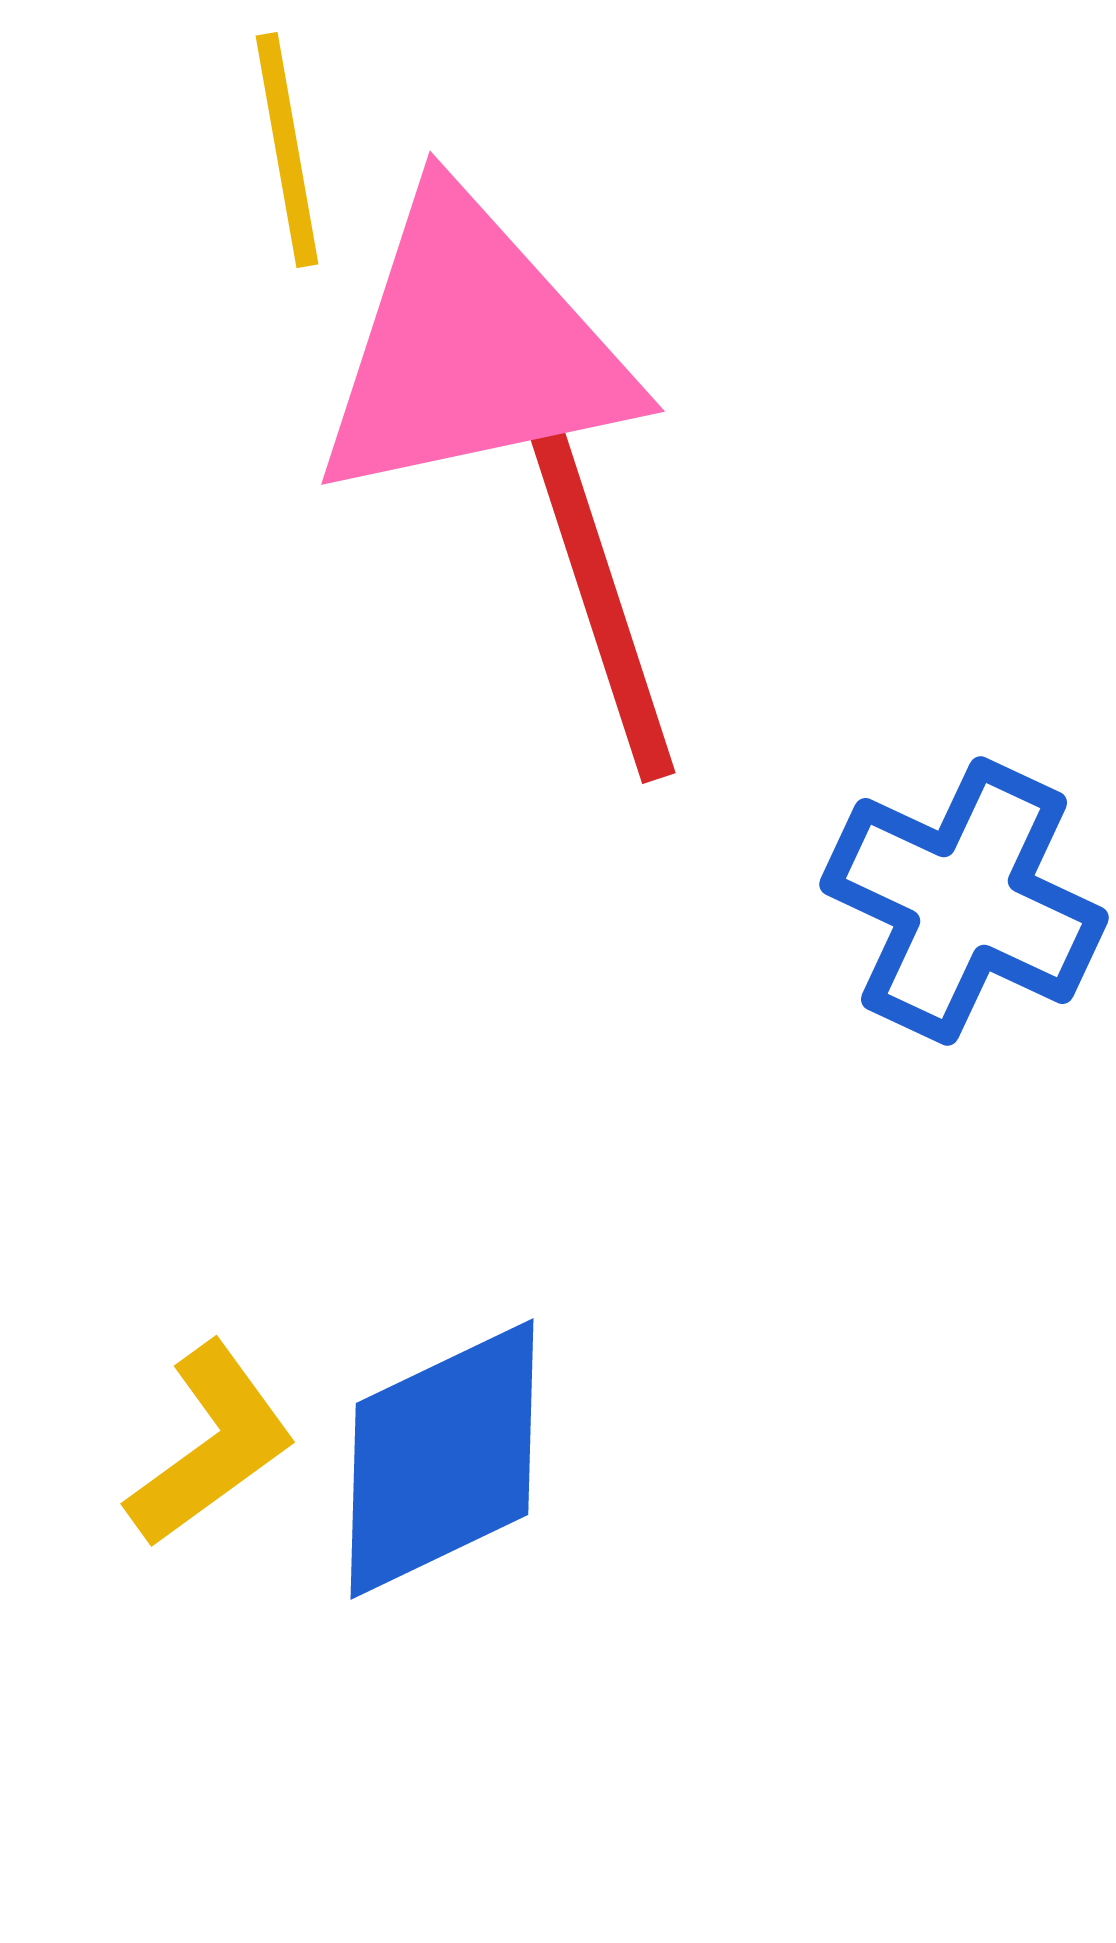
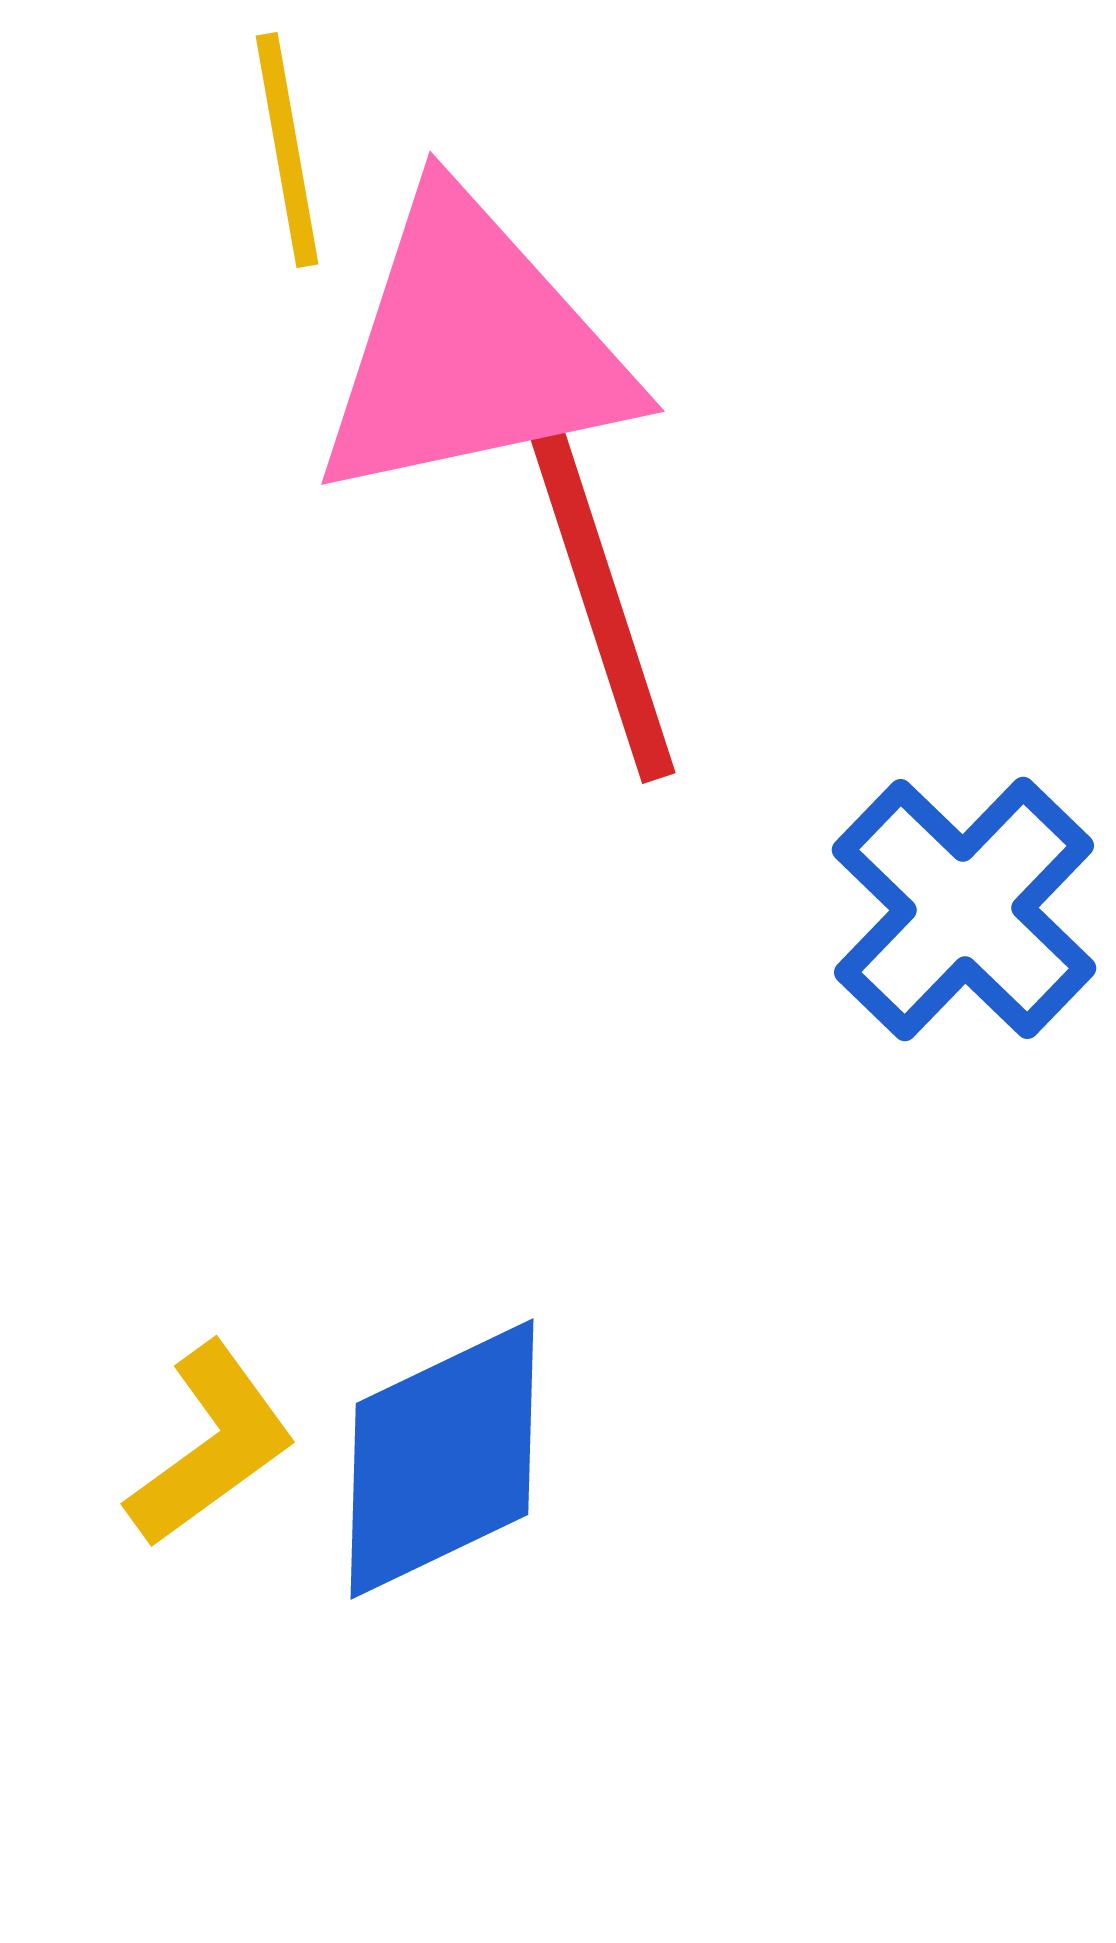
blue cross: moved 8 px down; rotated 19 degrees clockwise
